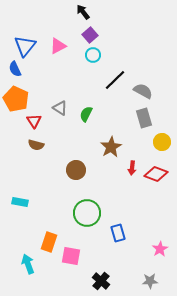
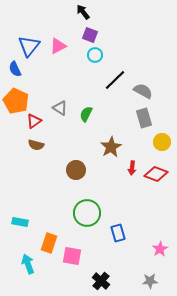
purple square: rotated 28 degrees counterclockwise
blue triangle: moved 4 px right
cyan circle: moved 2 px right
orange pentagon: moved 2 px down
red triangle: rotated 28 degrees clockwise
cyan rectangle: moved 20 px down
orange rectangle: moved 1 px down
pink square: moved 1 px right
